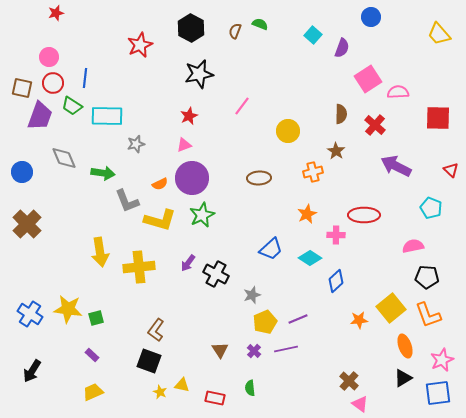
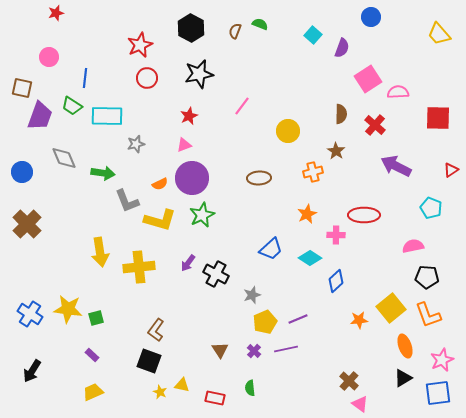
red circle at (53, 83): moved 94 px right, 5 px up
red triangle at (451, 170): rotated 42 degrees clockwise
